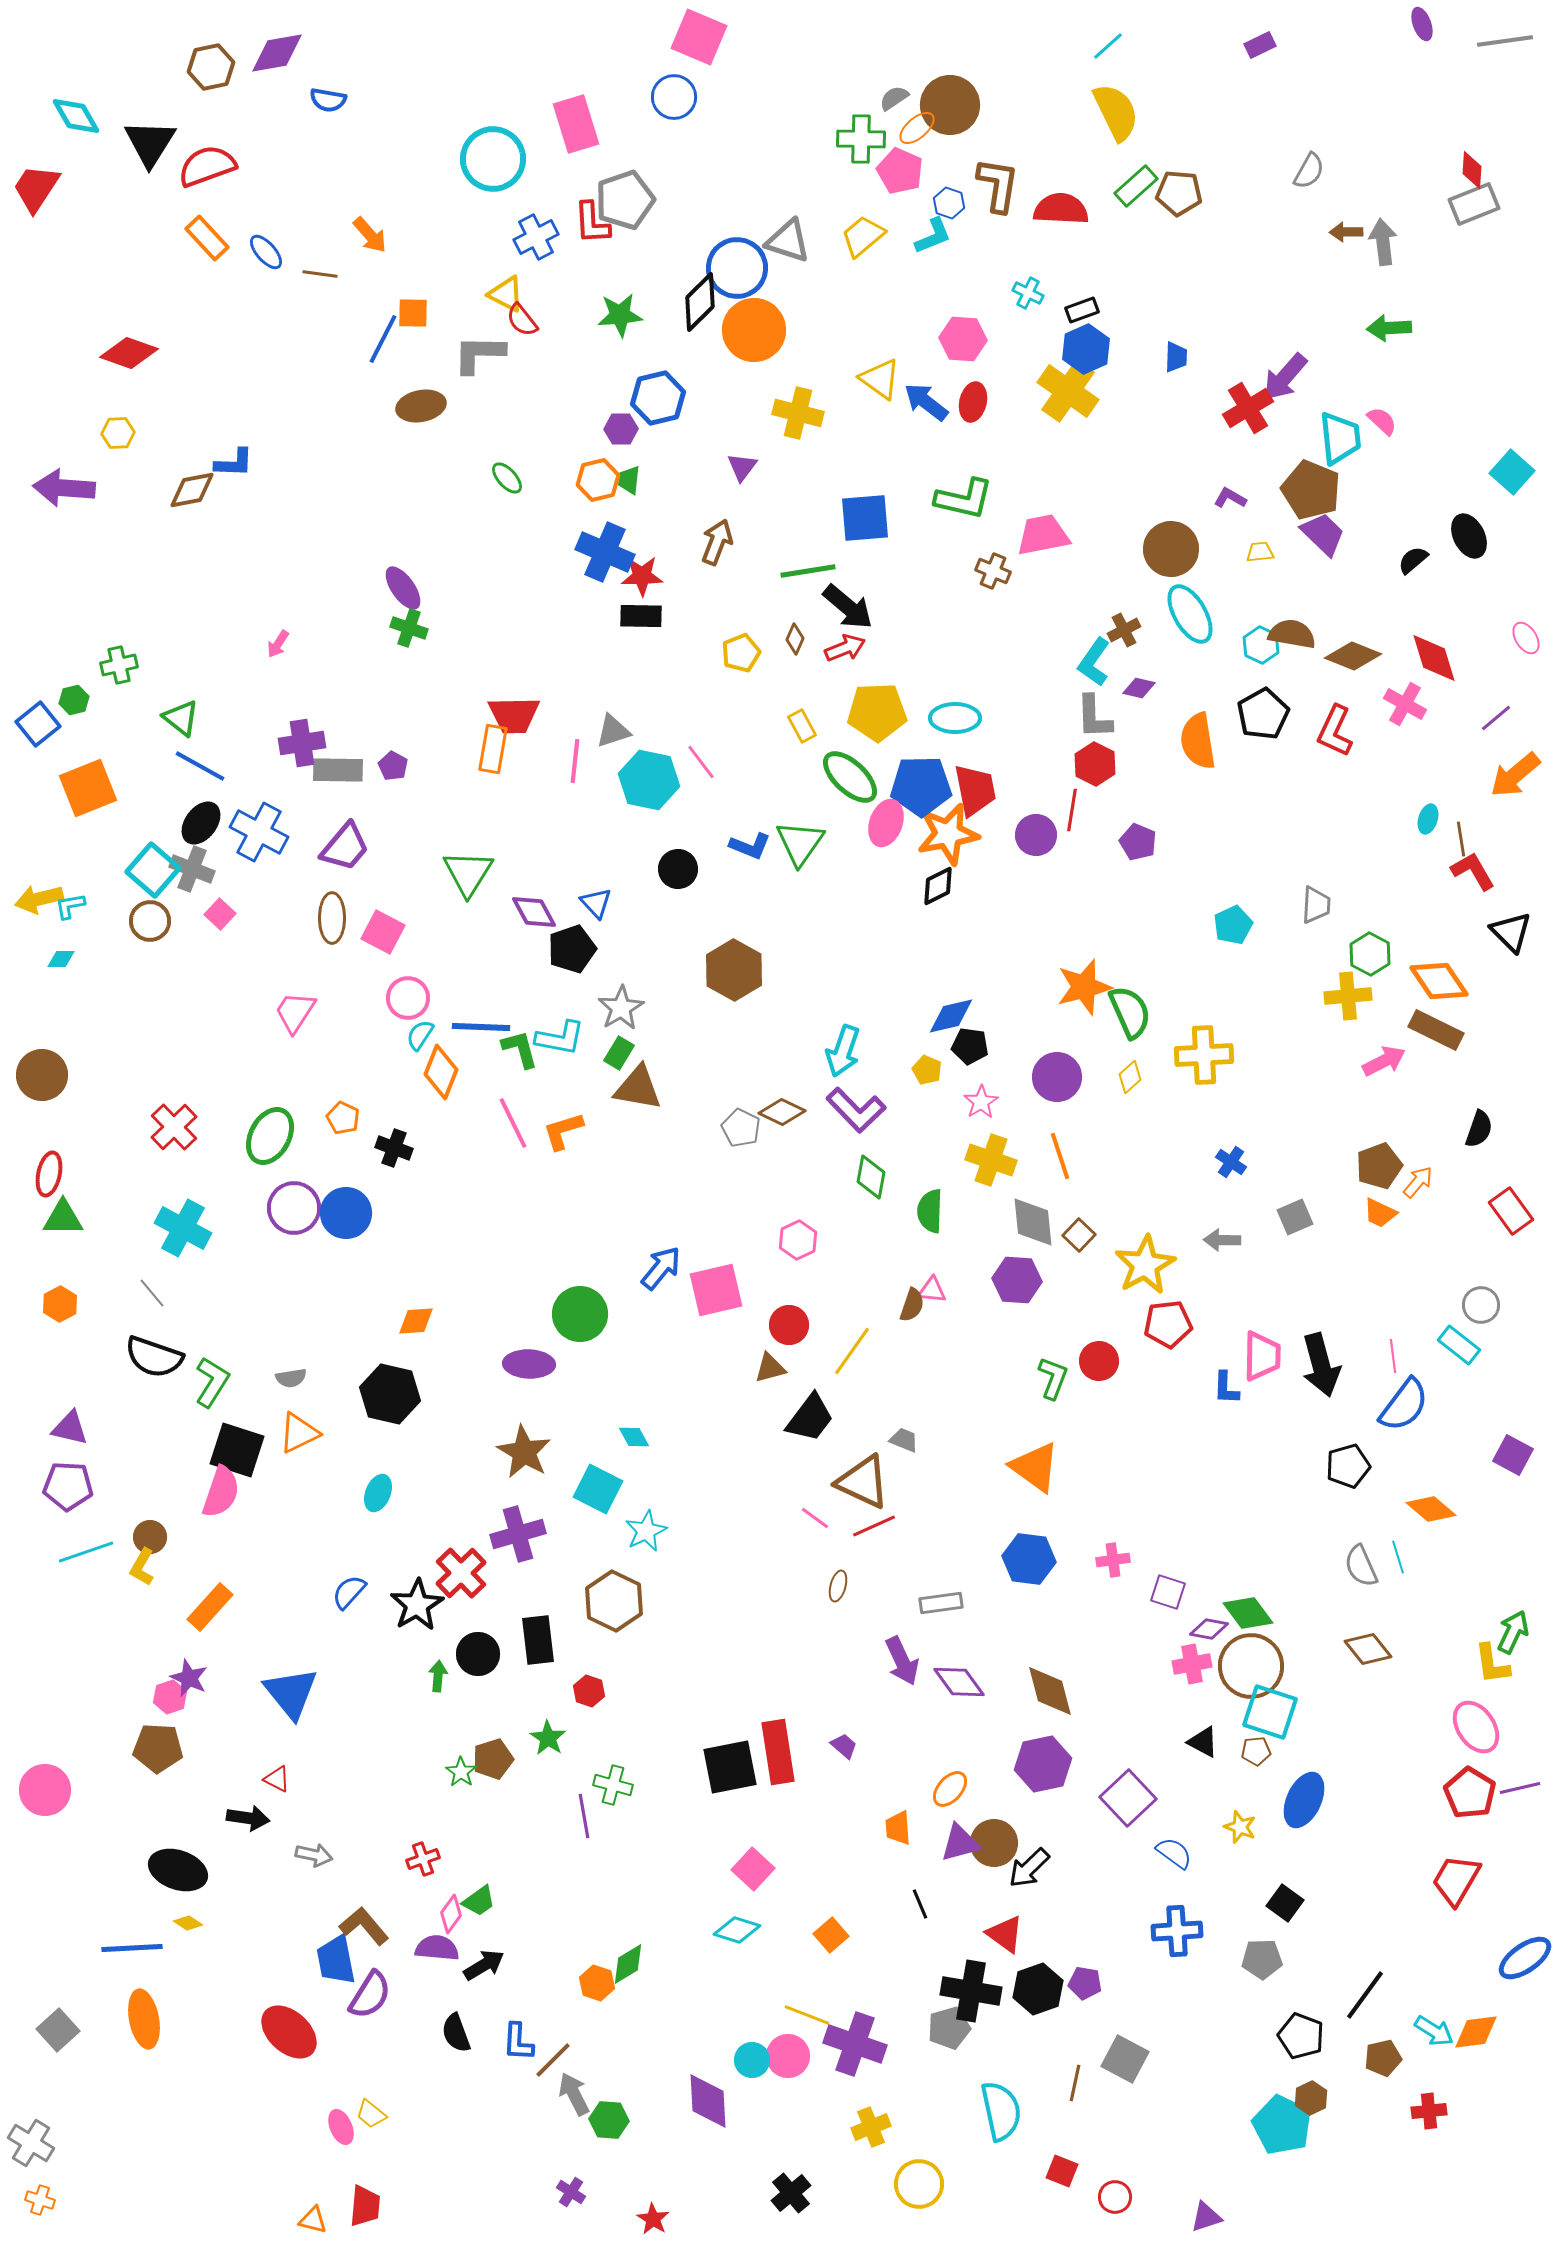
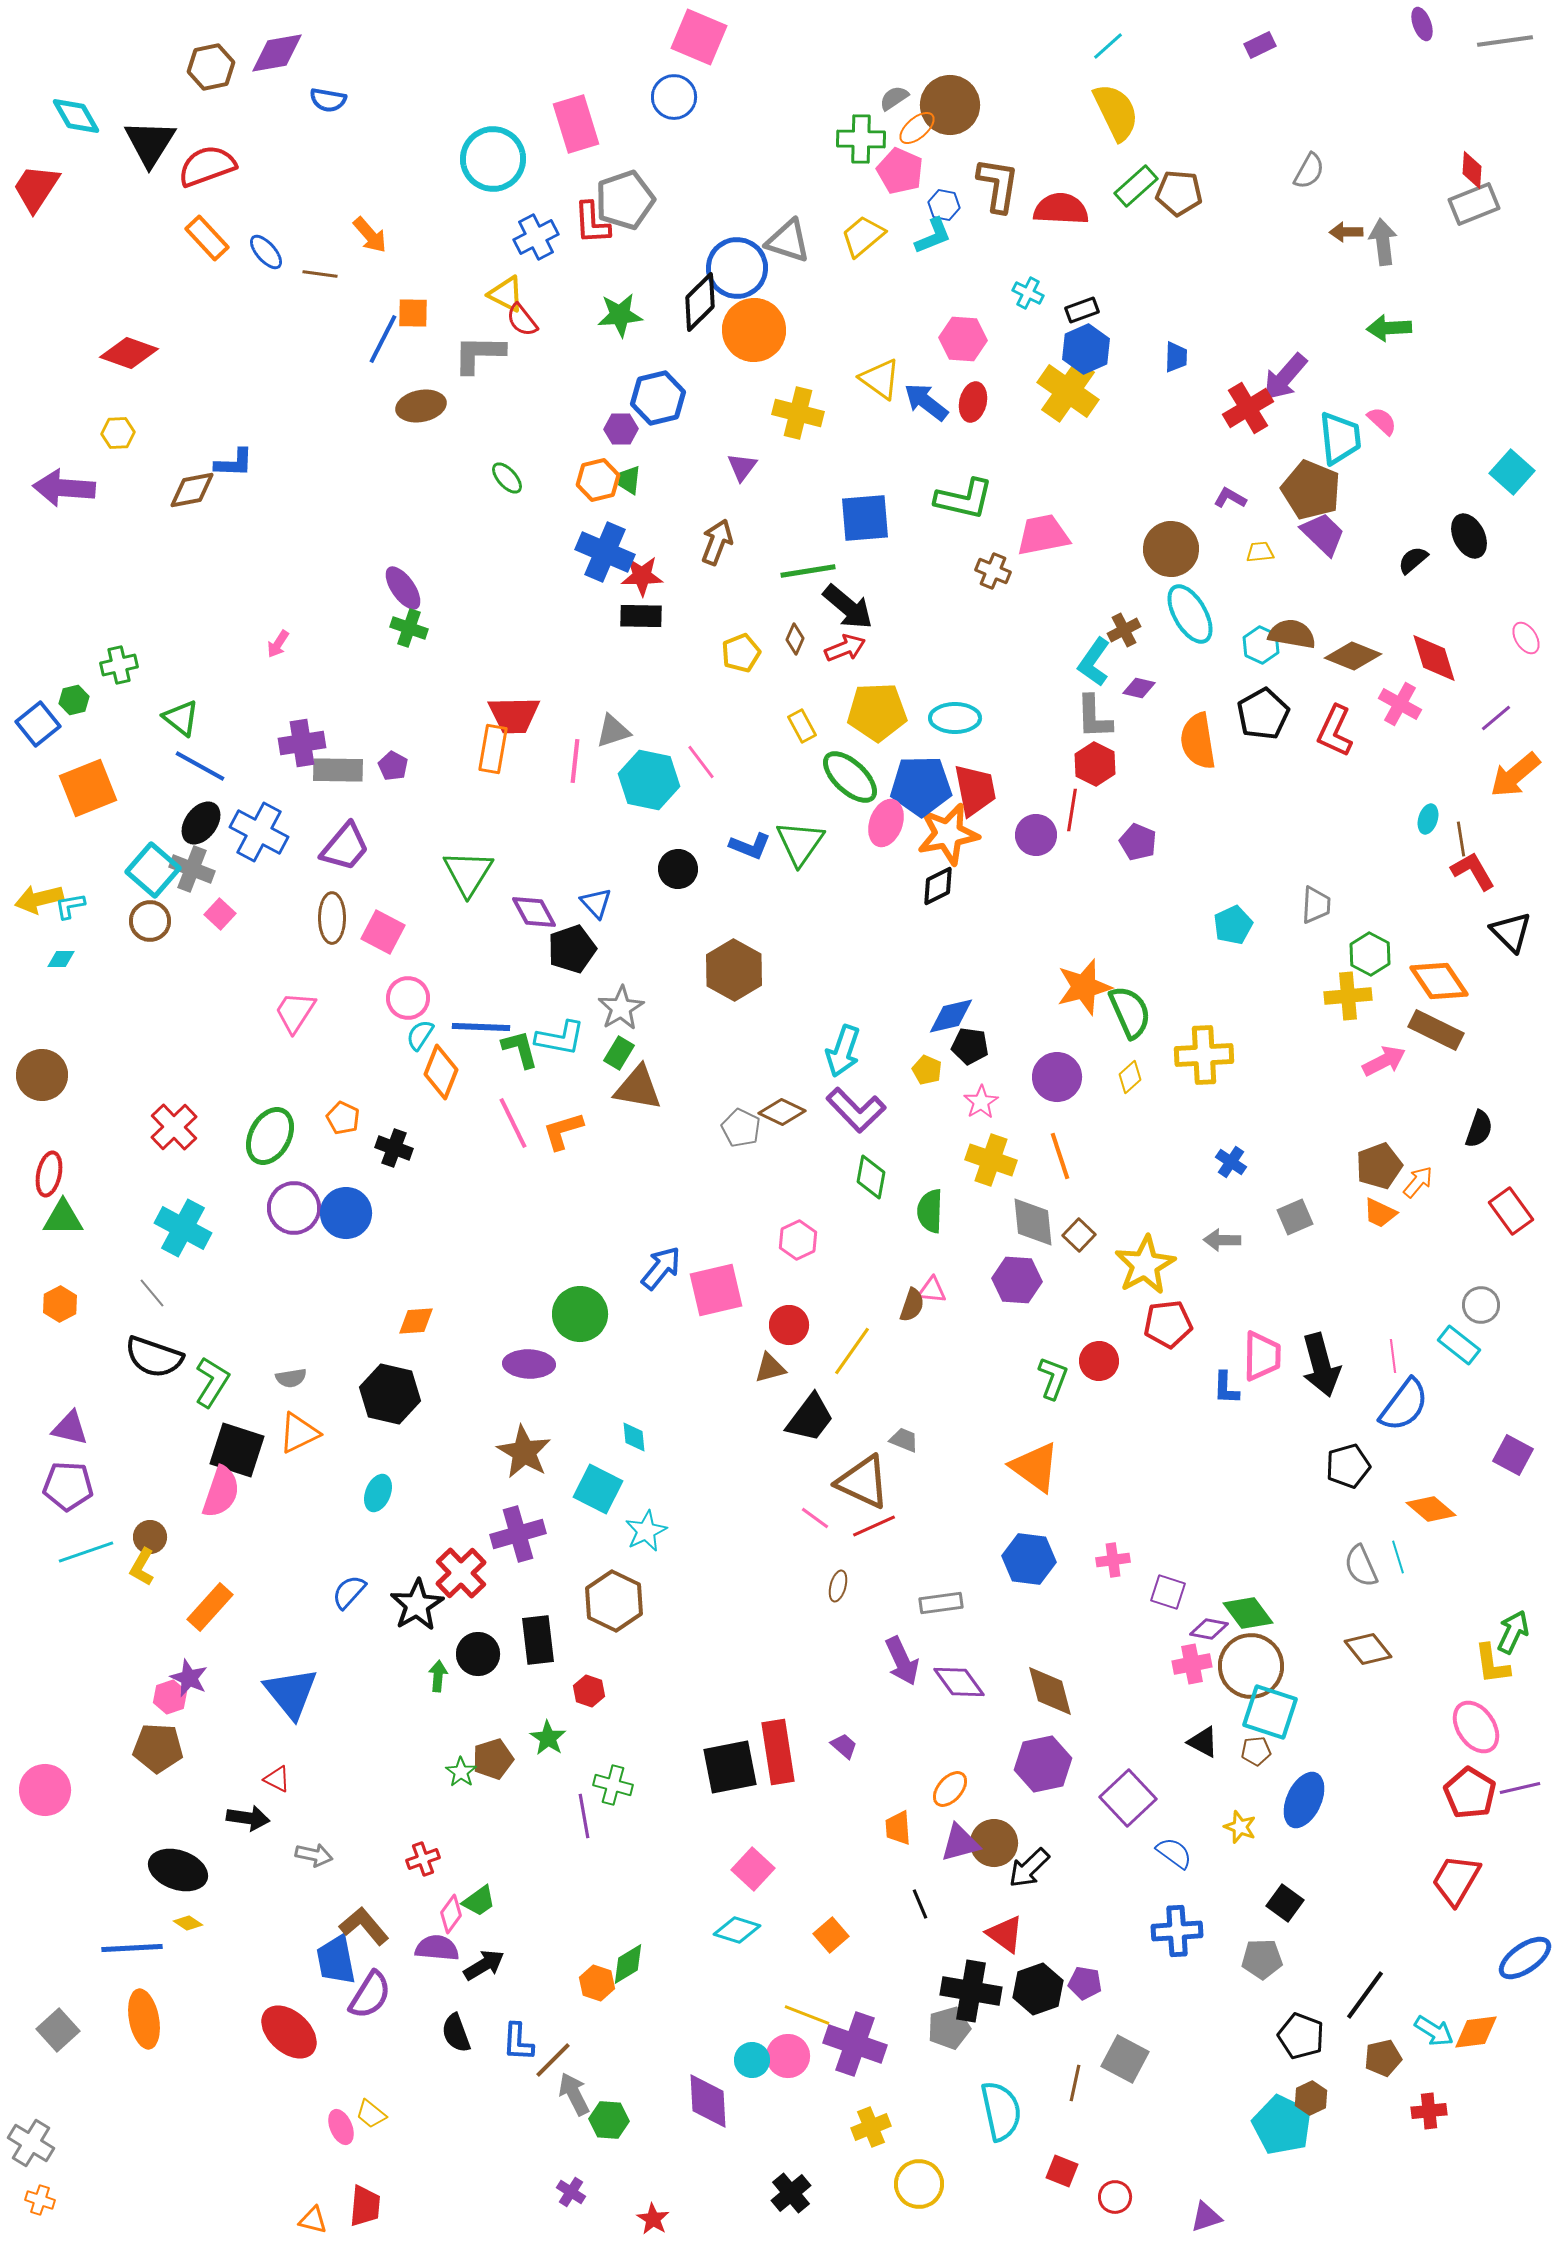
blue hexagon at (949, 203): moved 5 px left, 2 px down; rotated 8 degrees counterclockwise
pink cross at (1405, 704): moved 5 px left
cyan diamond at (634, 1437): rotated 24 degrees clockwise
